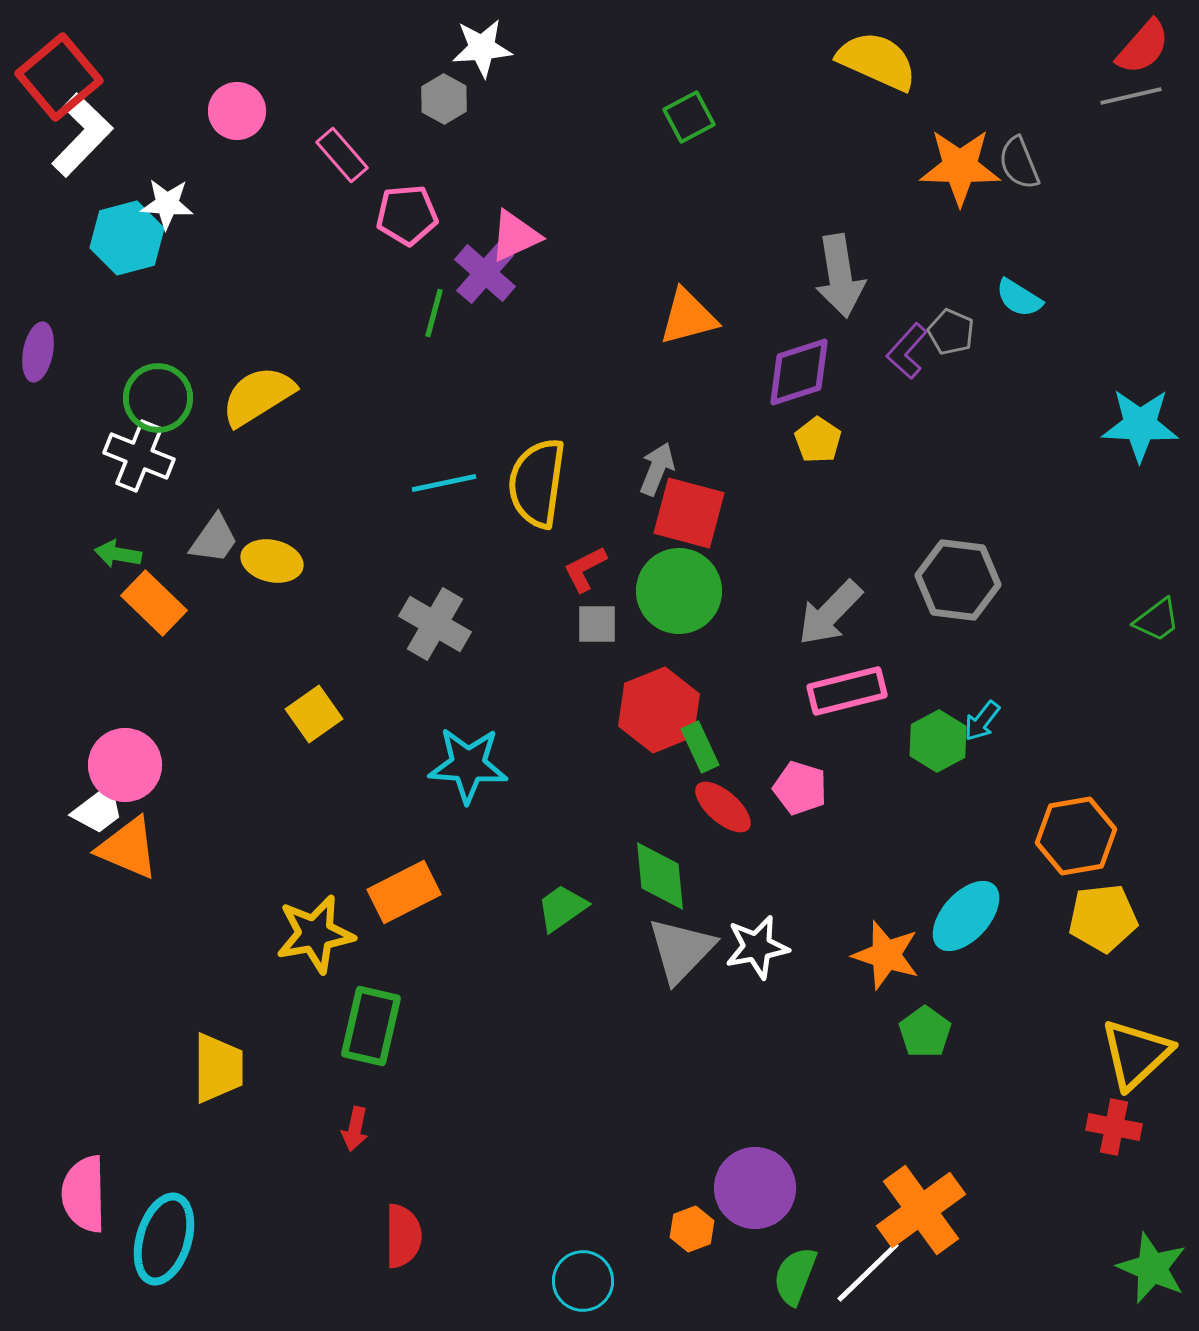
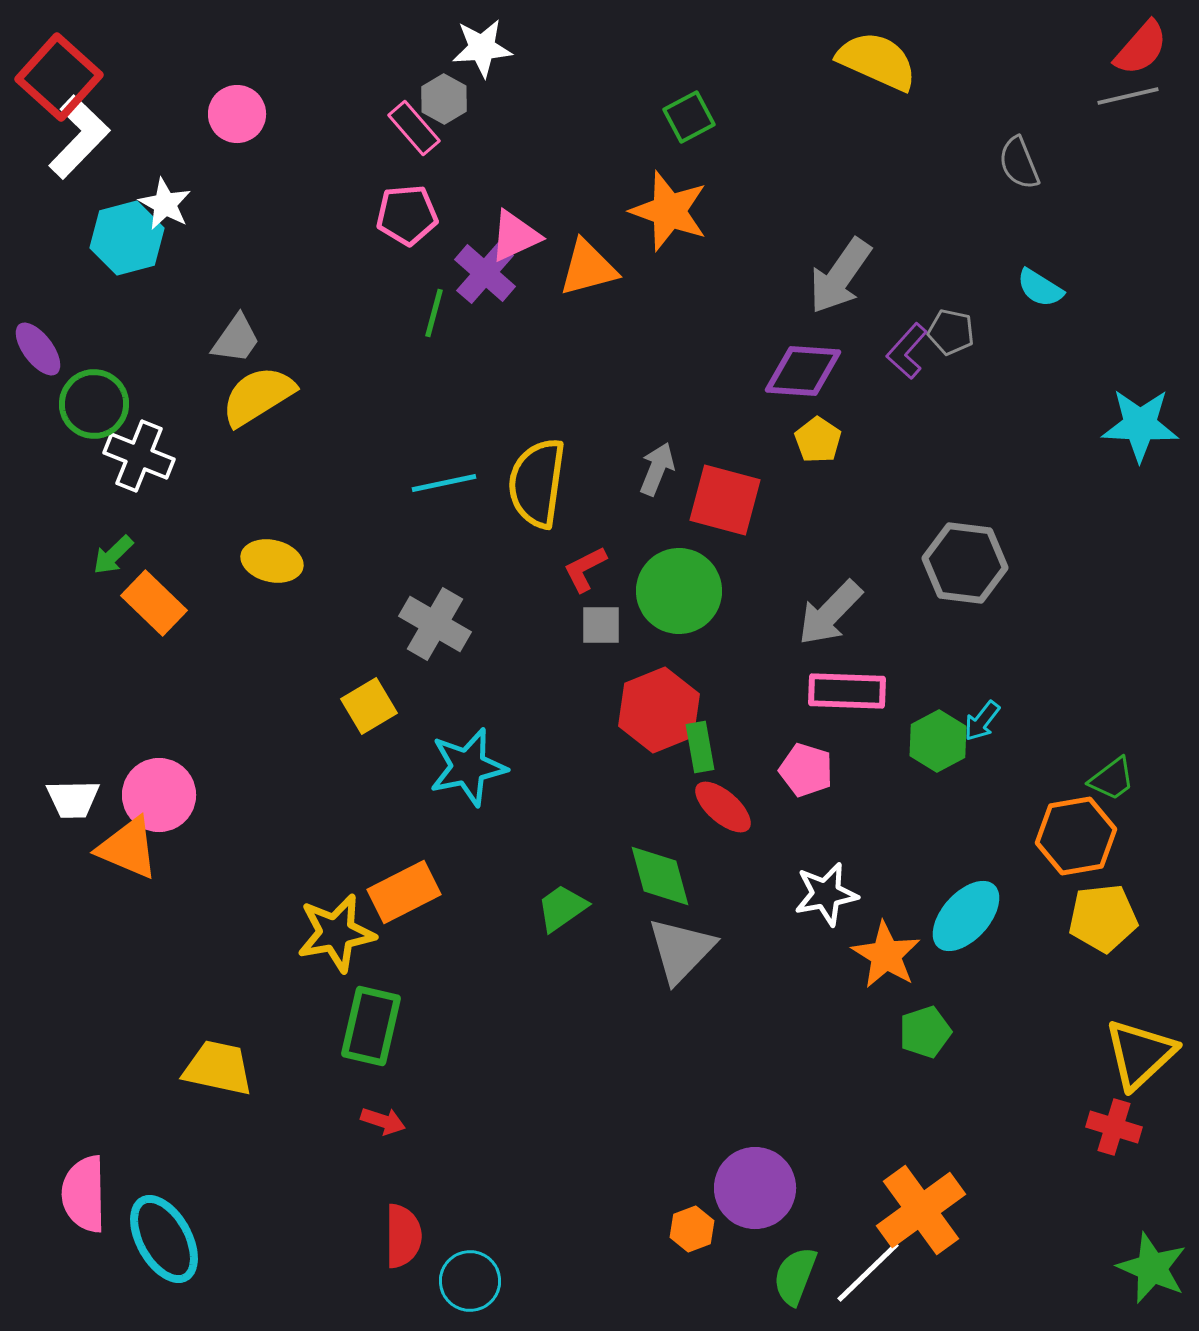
red semicircle at (1143, 47): moved 2 px left, 1 px down
red square at (59, 77): rotated 8 degrees counterclockwise
gray line at (1131, 96): moved 3 px left
pink circle at (237, 111): moved 3 px down
white L-shape at (82, 135): moved 3 px left, 2 px down
pink rectangle at (342, 155): moved 72 px right, 27 px up
orange star at (960, 167): moved 291 px left, 44 px down; rotated 18 degrees clockwise
white star at (167, 204): moved 2 px left; rotated 24 degrees clockwise
gray arrow at (840, 276): rotated 44 degrees clockwise
cyan semicircle at (1019, 298): moved 21 px right, 10 px up
orange triangle at (688, 317): moved 100 px left, 49 px up
gray pentagon at (951, 332): rotated 12 degrees counterclockwise
purple ellipse at (38, 352): moved 3 px up; rotated 48 degrees counterclockwise
purple diamond at (799, 372): moved 4 px right, 1 px up; rotated 22 degrees clockwise
green circle at (158, 398): moved 64 px left, 6 px down
red square at (689, 513): moved 36 px right, 13 px up
gray trapezoid at (214, 539): moved 22 px right, 200 px up
green arrow at (118, 554): moved 5 px left, 1 px down; rotated 54 degrees counterclockwise
gray hexagon at (958, 580): moved 7 px right, 17 px up
green trapezoid at (1157, 620): moved 45 px left, 159 px down
gray square at (597, 624): moved 4 px right, 1 px down
pink rectangle at (847, 691): rotated 16 degrees clockwise
yellow square at (314, 714): moved 55 px right, 8 px up; rotated 4 degrees clockwise
green rectangle at (700, 747): rotated 15 degrees clockwise
pink circle at (125, 765): moved 34 px right, 30 px down
cyan star at (468, 765): moved 2 px down; rotated 16 degrees counterclockwise
pink pentagon at (800, 788): moved 6 px right, 18 px up
white trapezoid at (98, 810): moved 25 px left, 11 px up; rotated 36 degrees clockwise
green diamond at (660, 876): rotated 10 degrees counterclockwise
yellow star at (315, 934): moved 21 px right, 1 px up
white star at (757, 947): moved 69 px right, 53 px up
orange star at (886, 955): rotated 14 degrees clockwise
green pentagon at (925, 1032): rotated 18 degrees clockwise
yellow triangle at (1136, 1054): moved 4 px right
yellow trapezoid at (218, 1068): rotated 78 degrees counterclockwise
red cross at (1114, 1127): rotated 6 degrees clockwise
red arrow at (355, 1129): moved 28 px right, 8 px up; rotated 84 degrees counterclockwise
cyan ellipse at (164, 1239): rotated 46 degrees counterclockwise
cyan circle at (583, 1281): moved 113 px left
